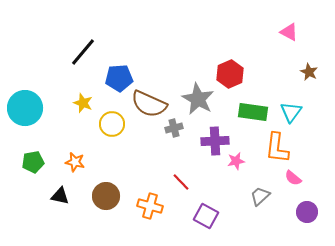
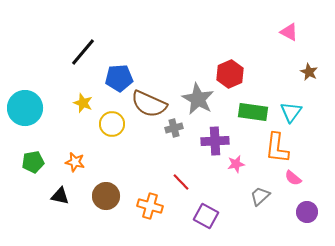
pink star: moved 3 px down
